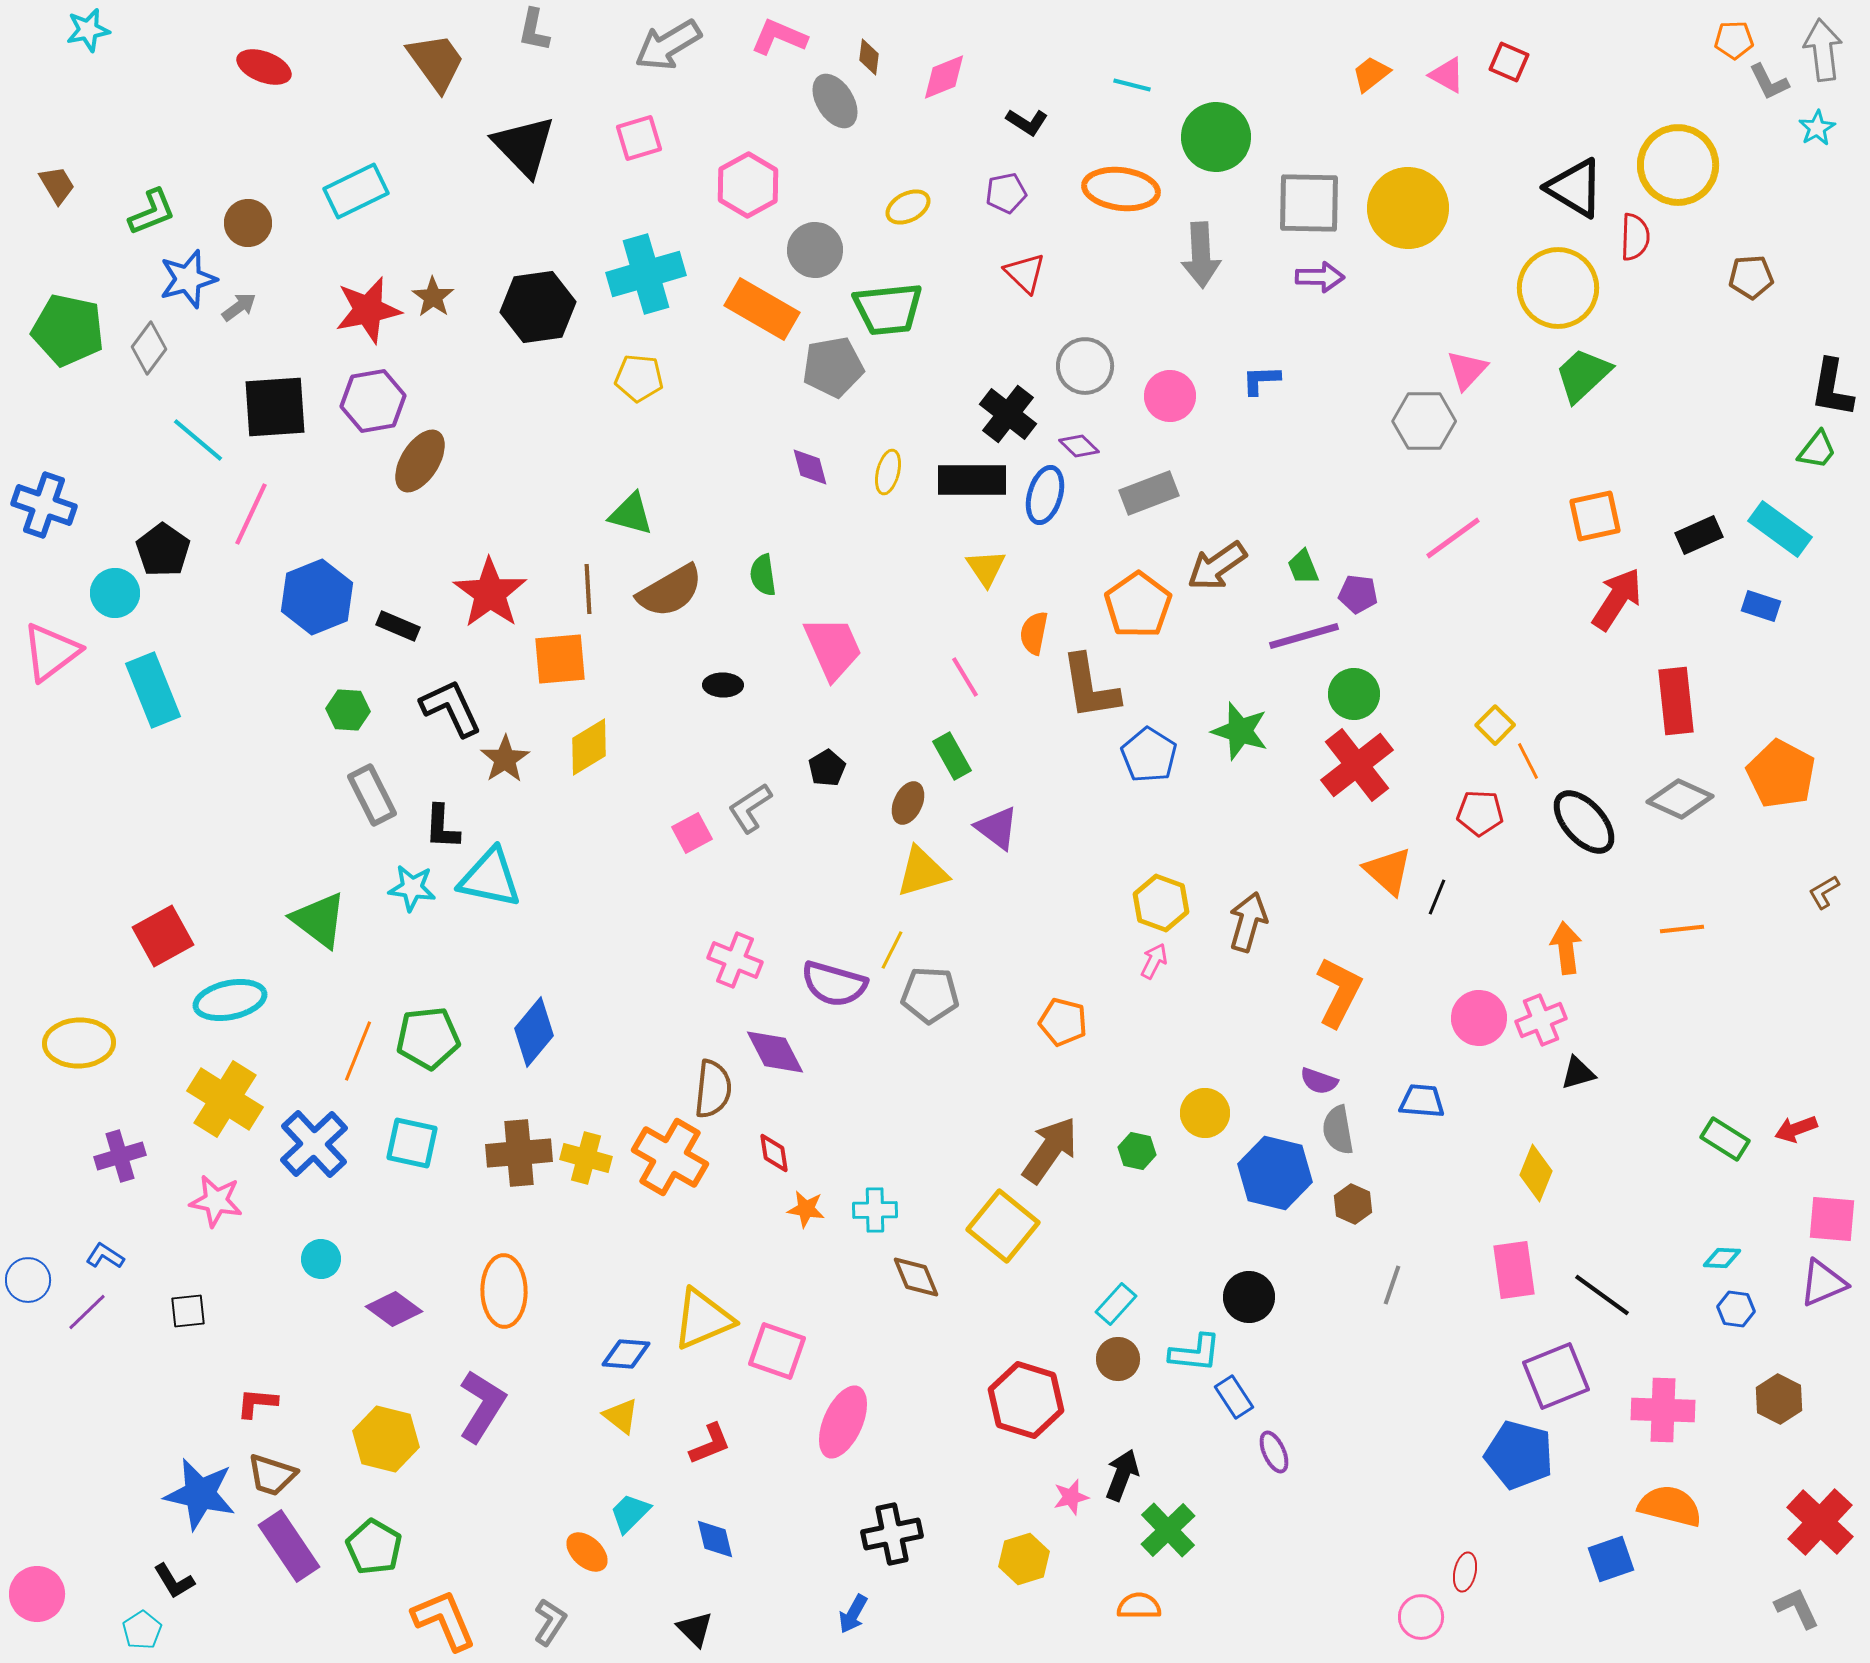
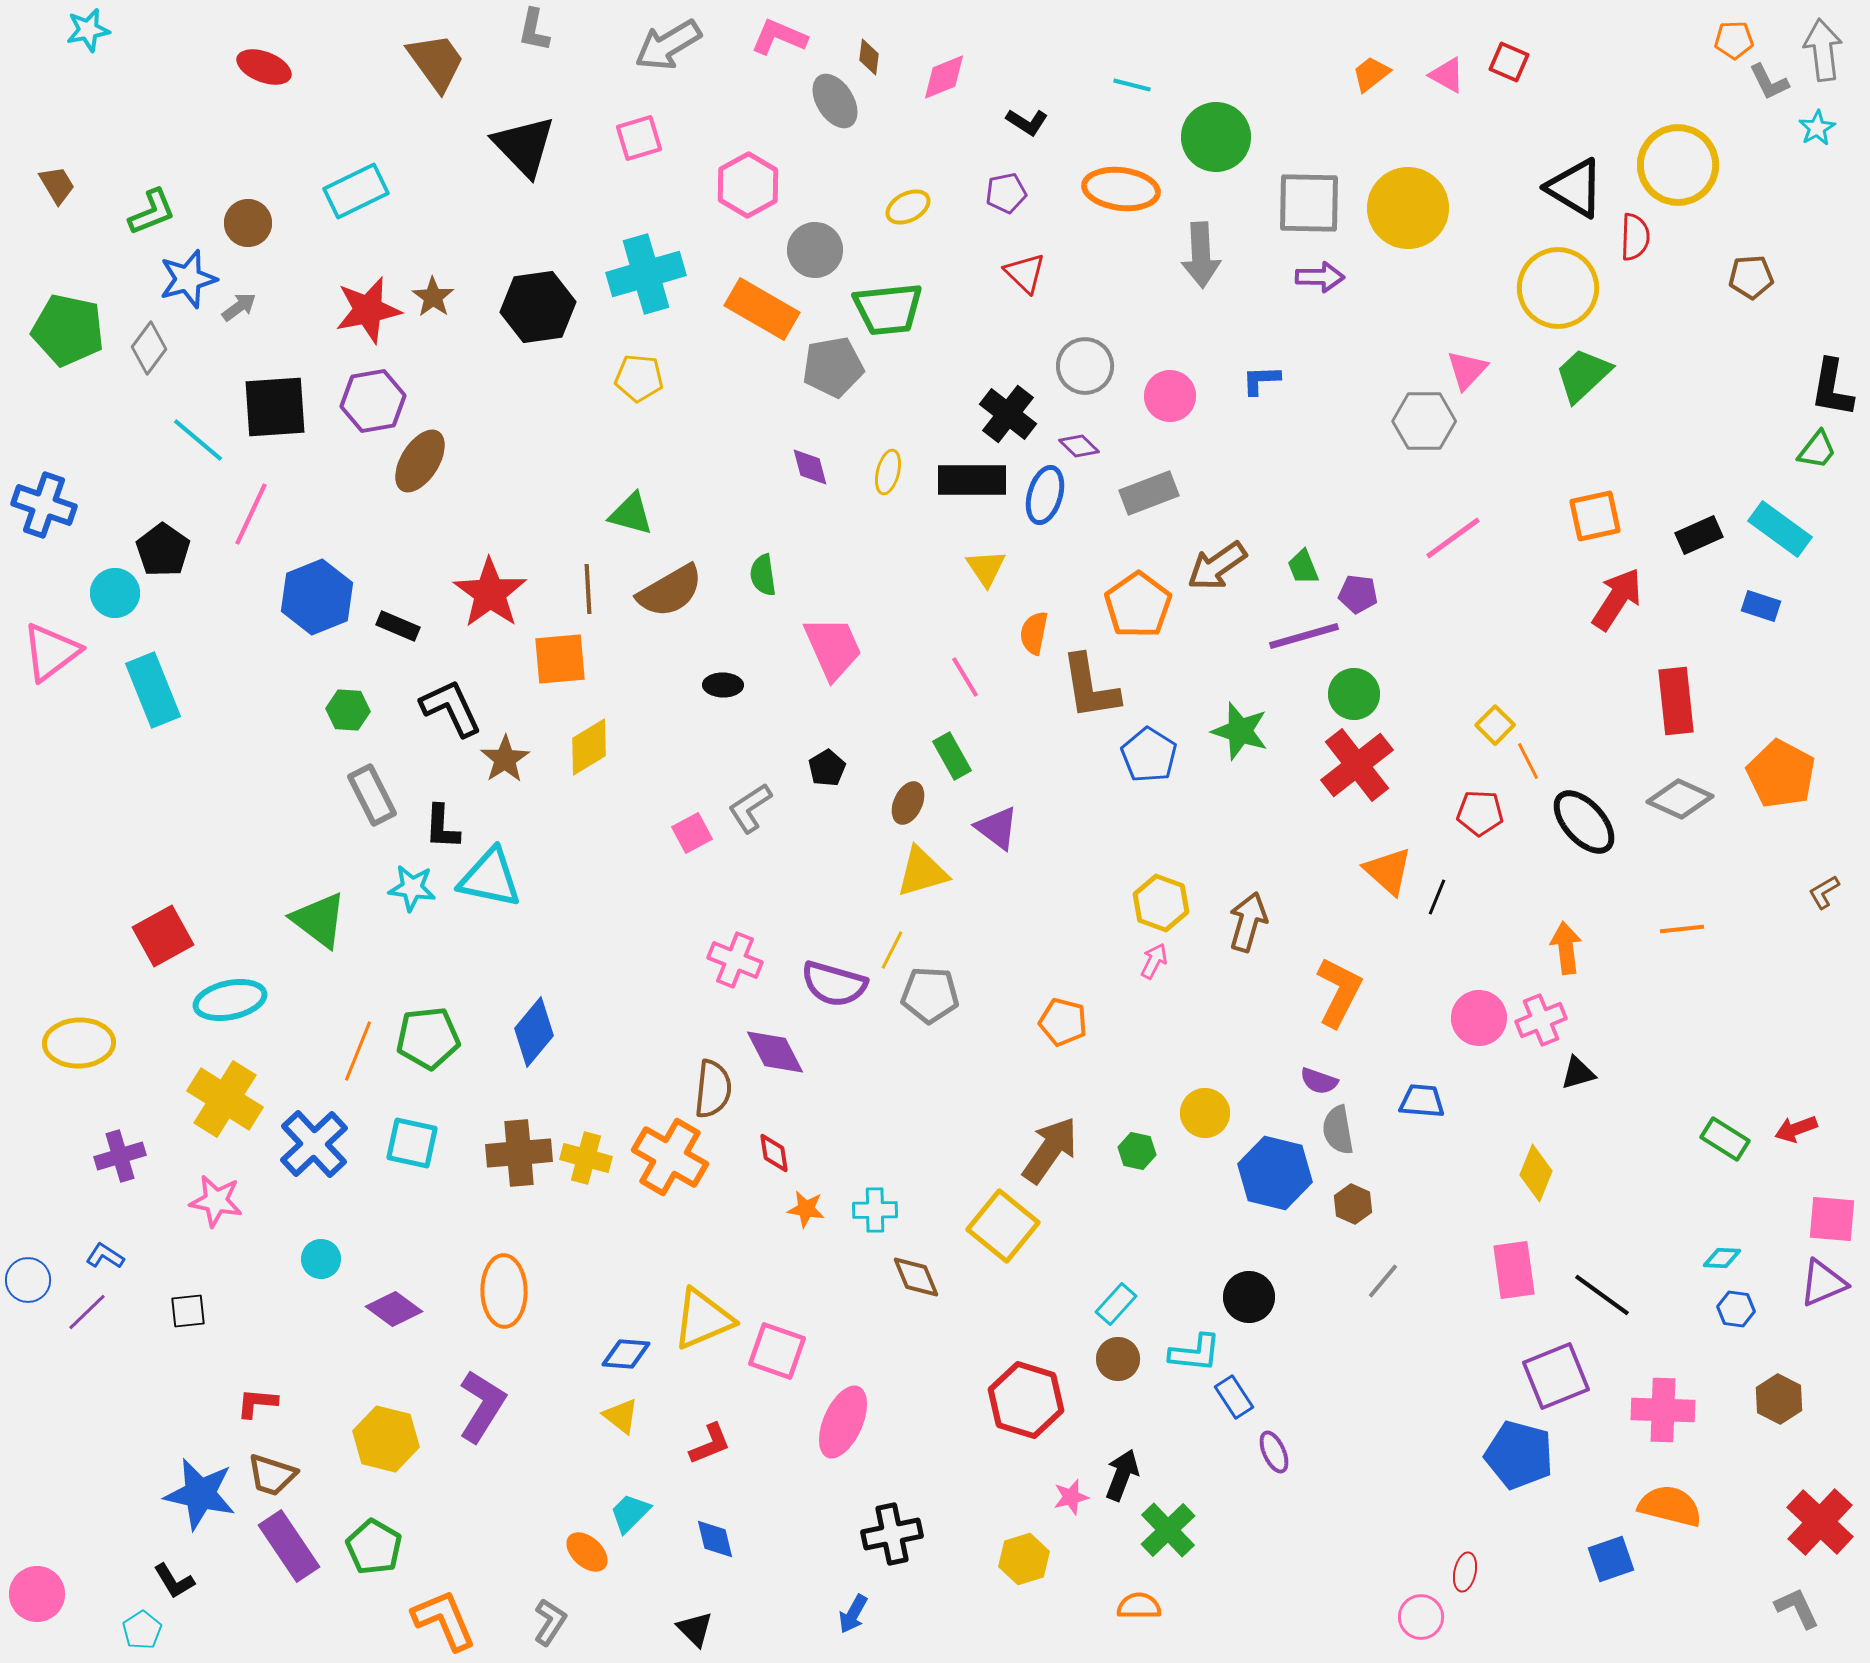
gray line at (1392, 1285): moved 9 px left, 4 px up; rotated 21 degrees clockwise
